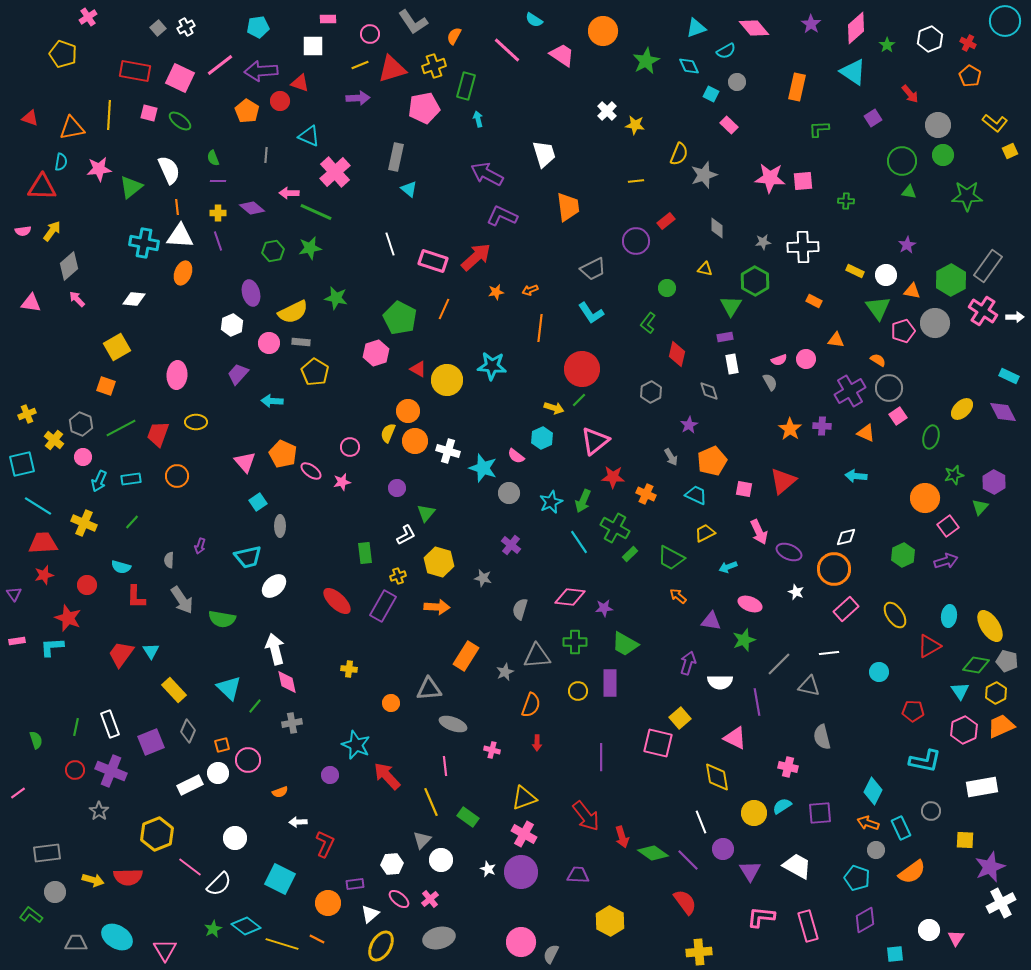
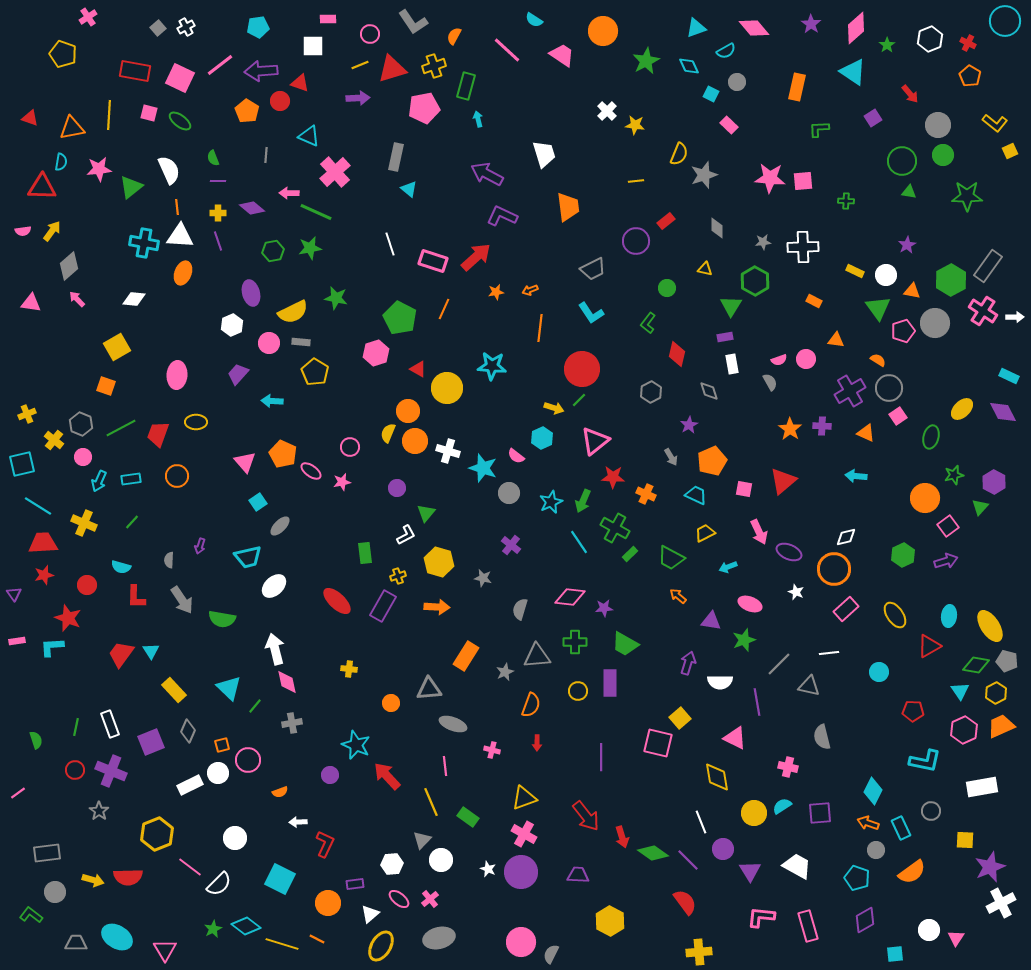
yellow circle at (447, 380): moved 8 px down
gray ellipse at (280, 526): rotated 45 degrees clockwise
